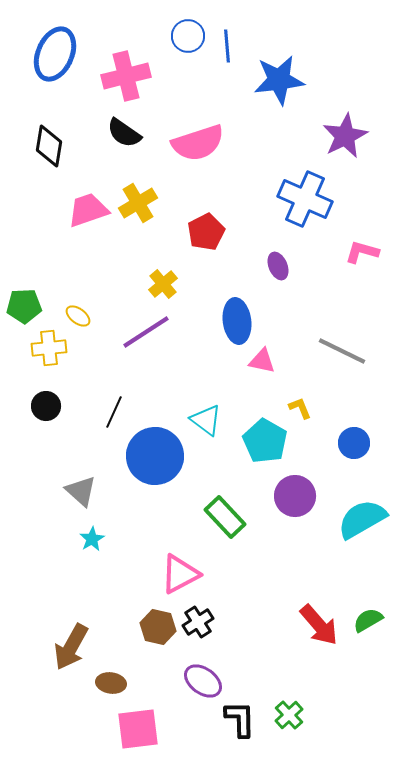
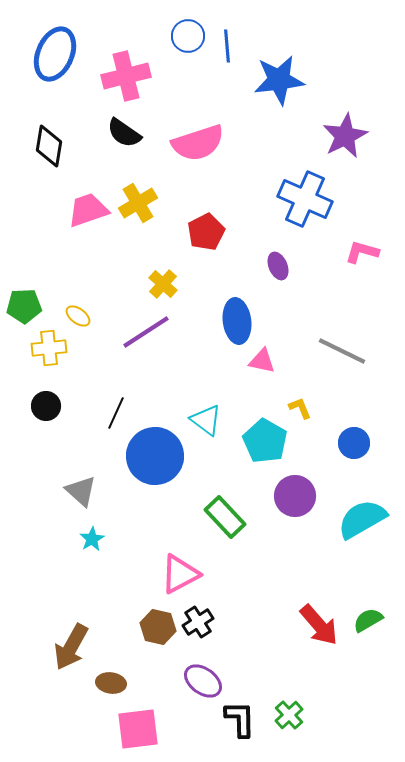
yellow cross at (163, 284): rotated 8 degrees counterclockwise
black line at (114, 412): moved 2 px right, 1 px down
